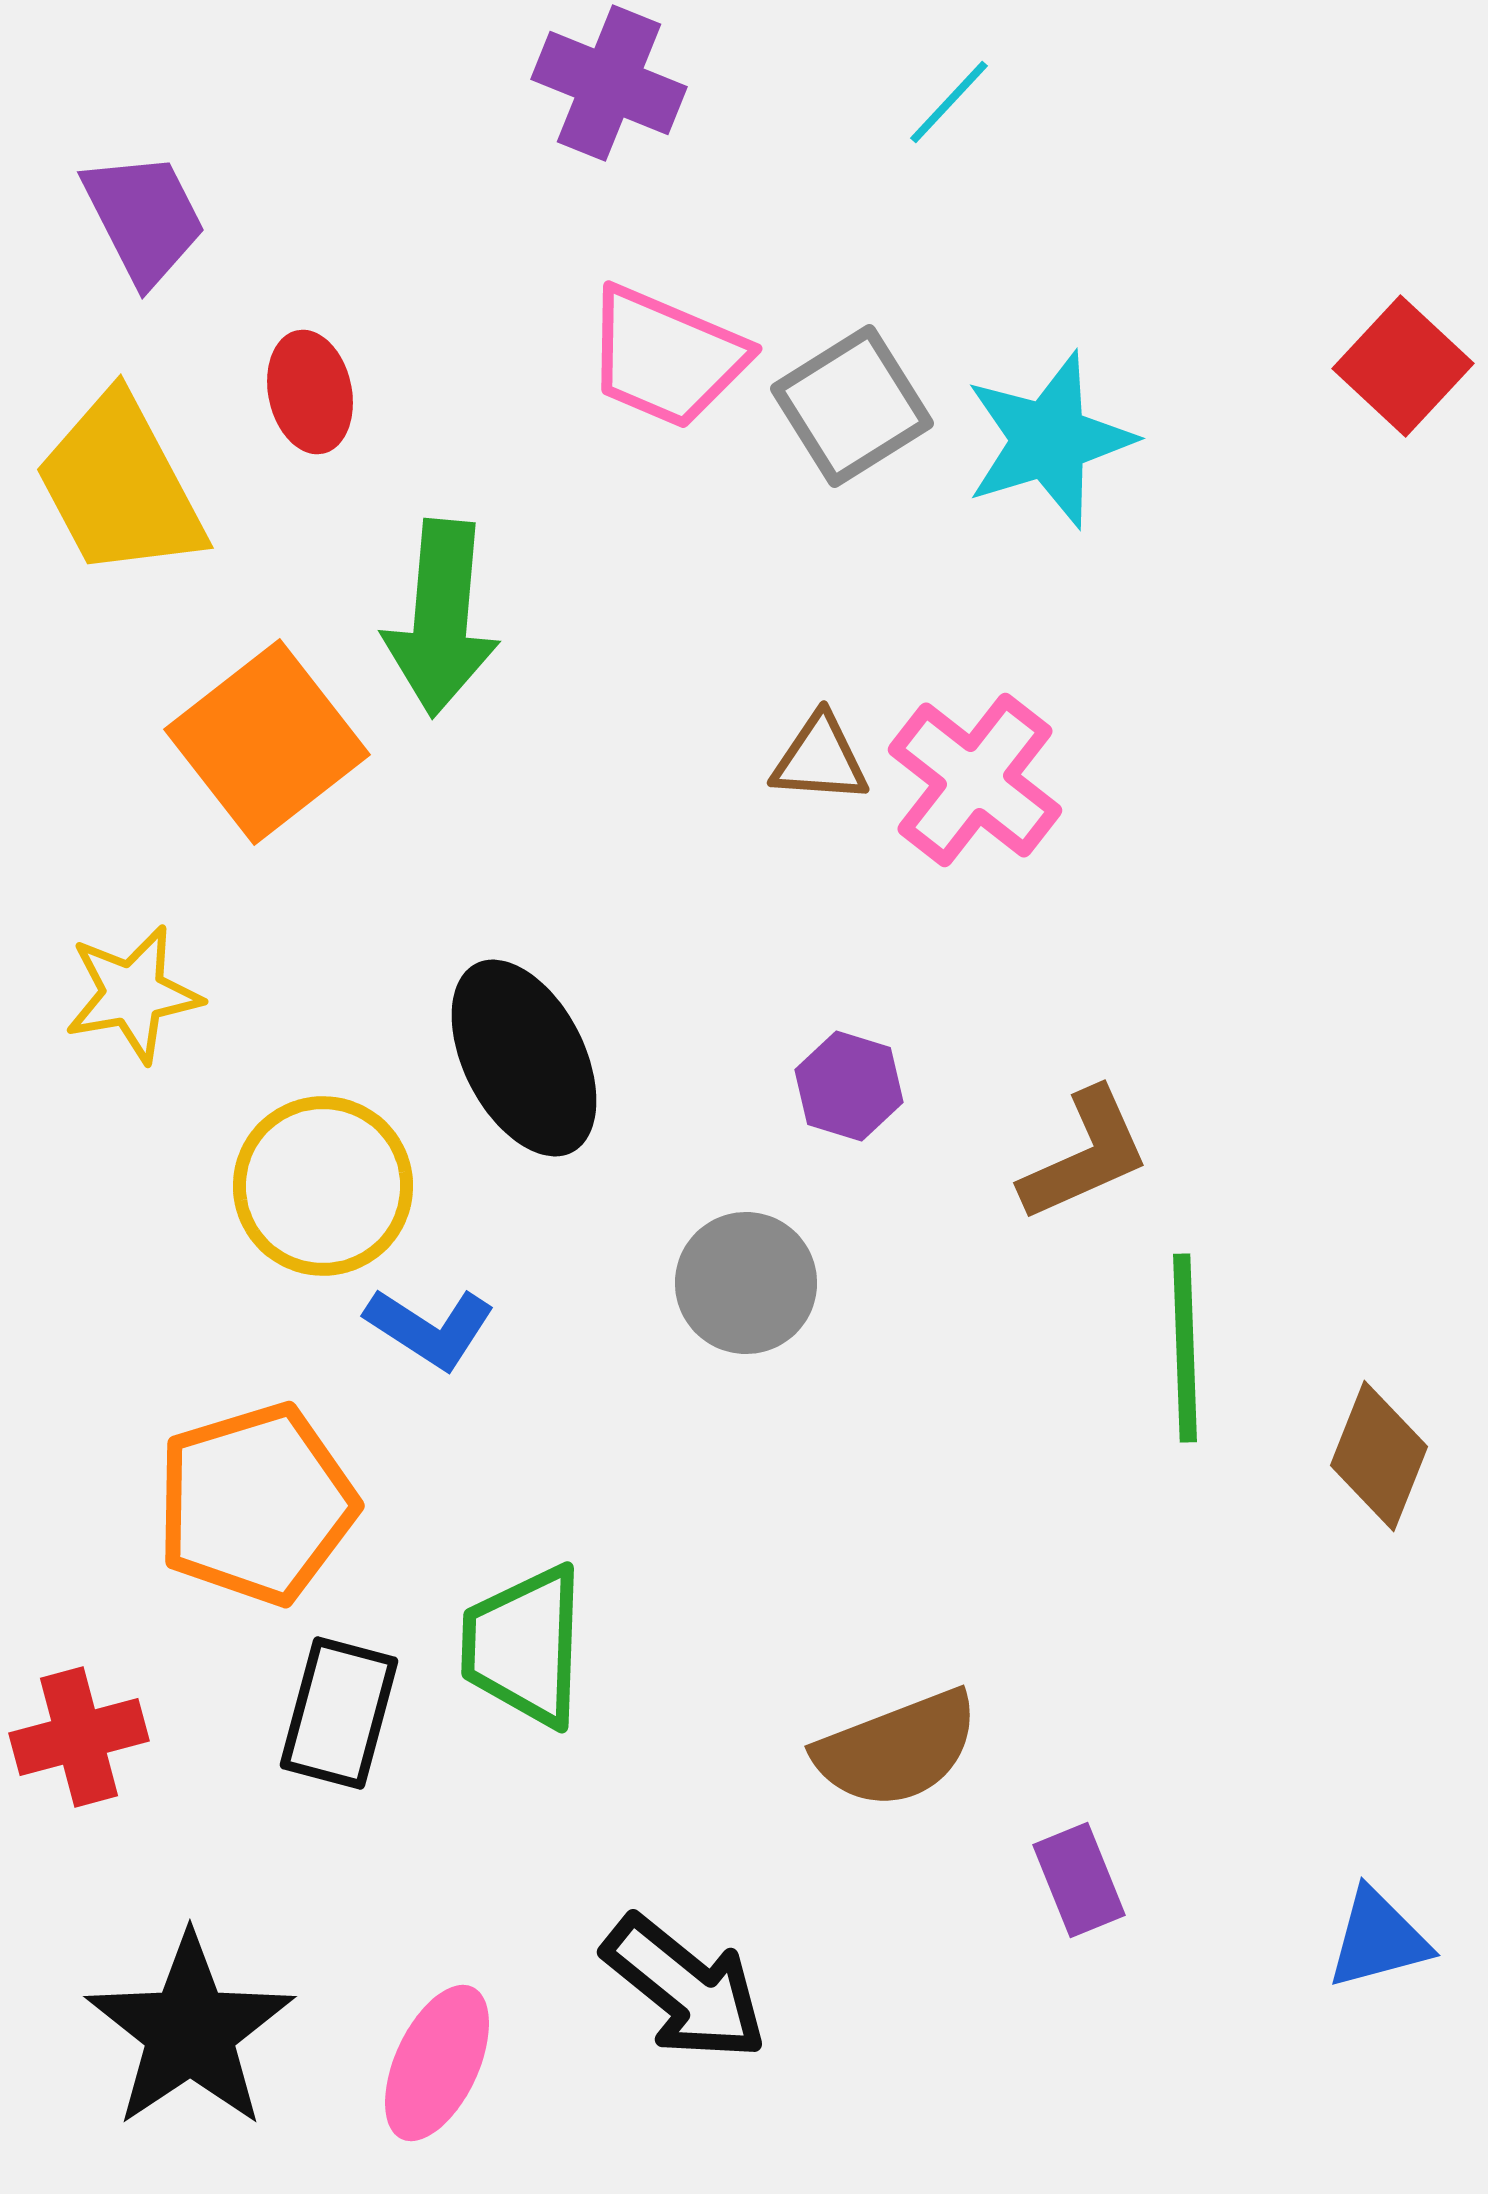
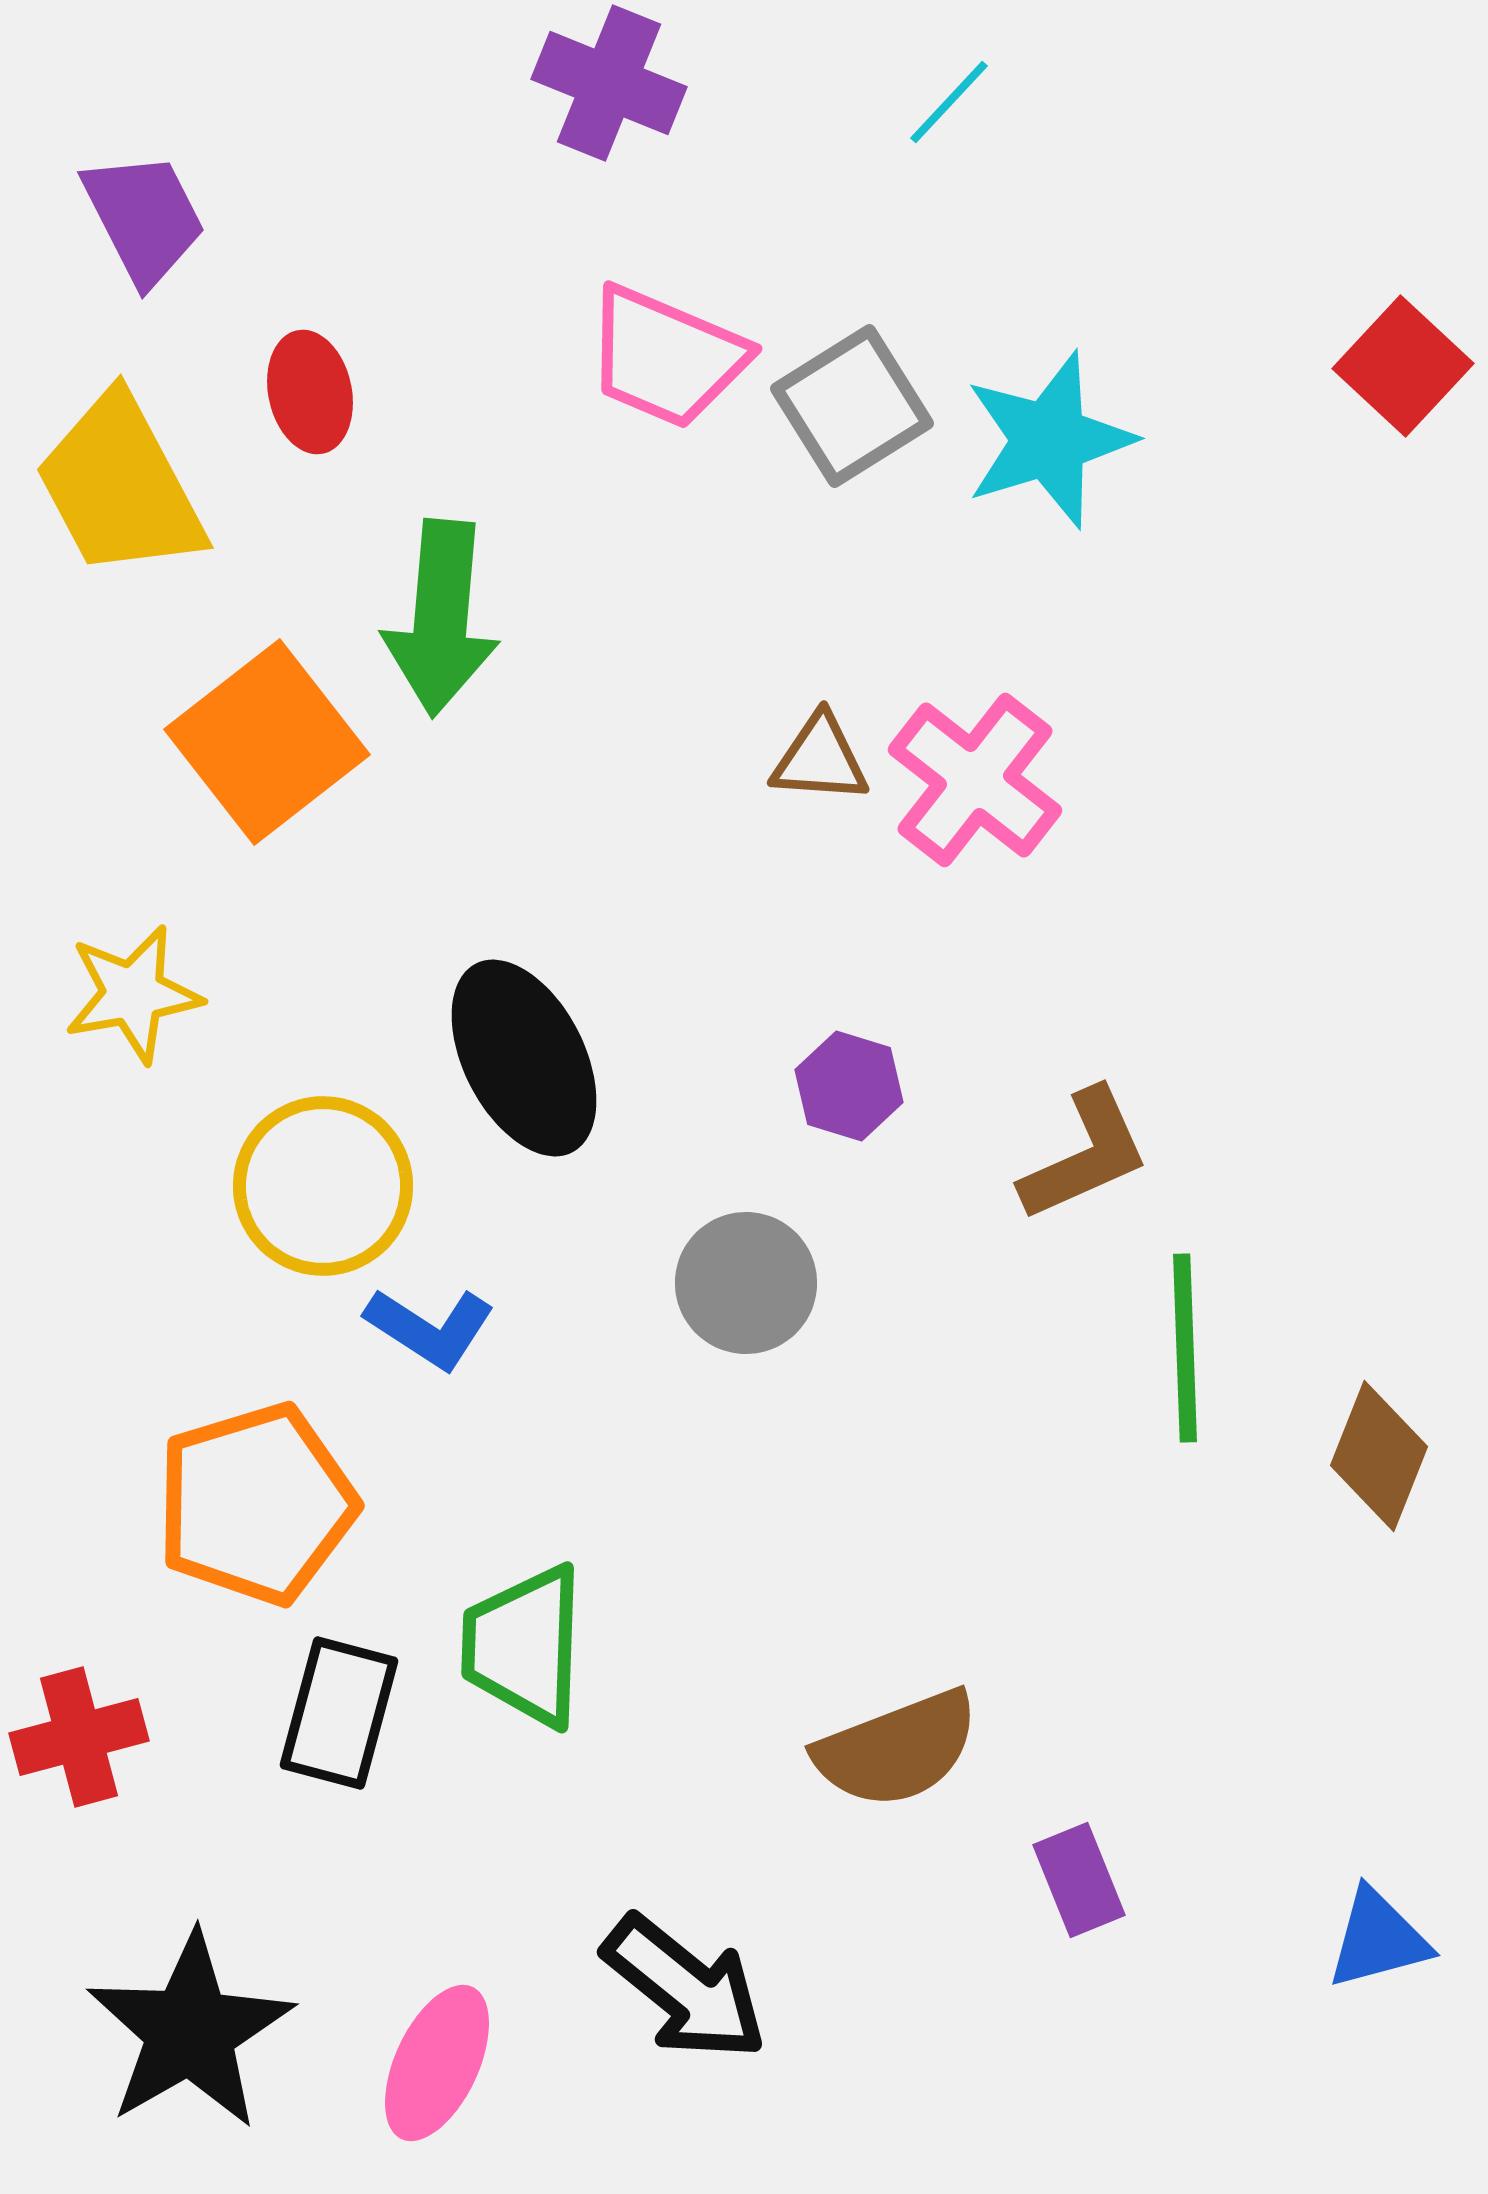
black star: rotated 4 degrees clockwise
